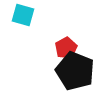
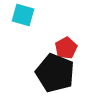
black pentagon: moved 20 px left, 2 px down
